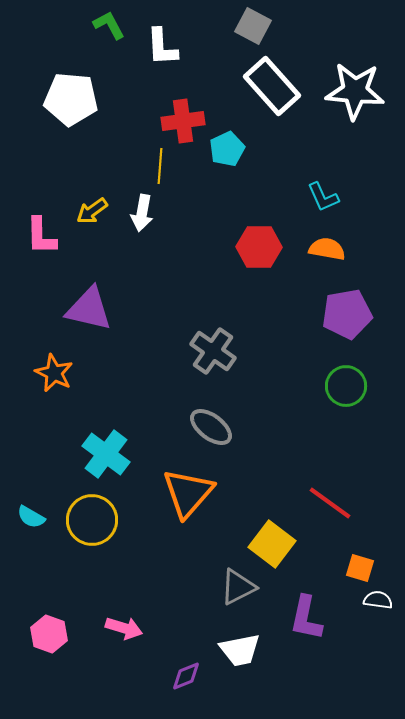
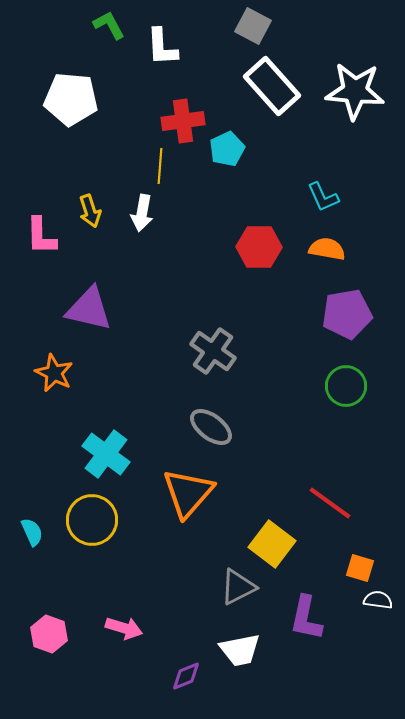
yellow arrow: moved 2 px left; rotated 72 degrees counterclockwise
cyan semicircle: moved 1 px right, 15 px down; rotated 144 degrees counterclockwise
